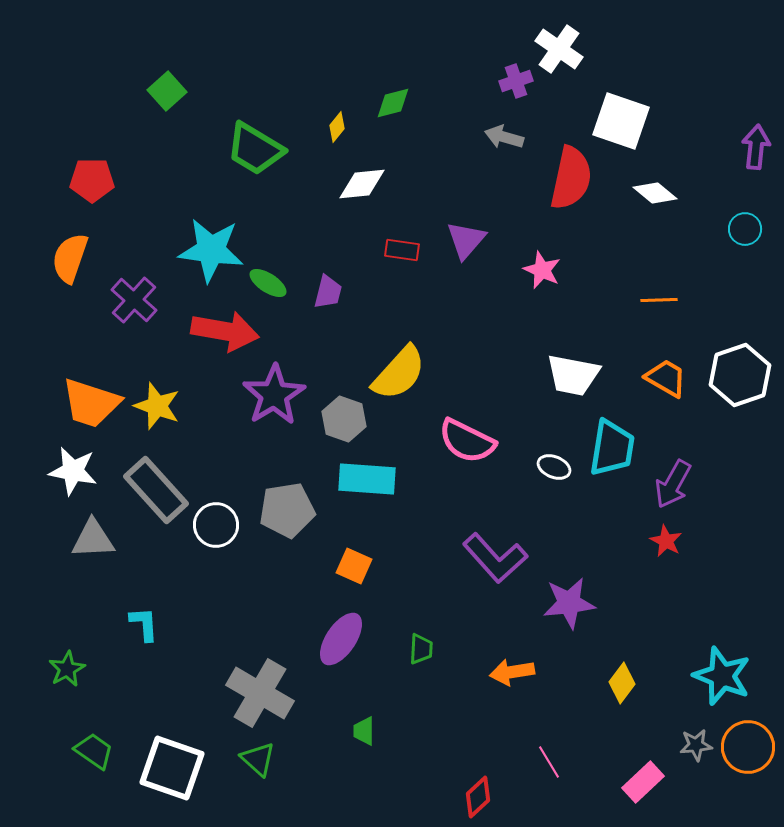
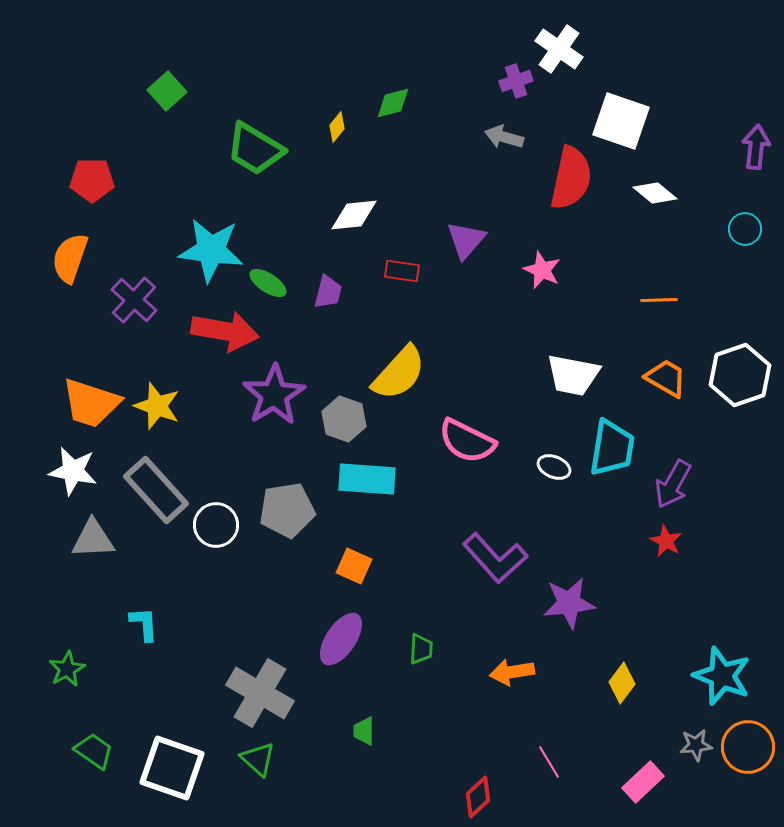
white diamond at (362, 184): moved 8 px left, 31 px down
red rectangle at (402, 250): moved 21 px down
